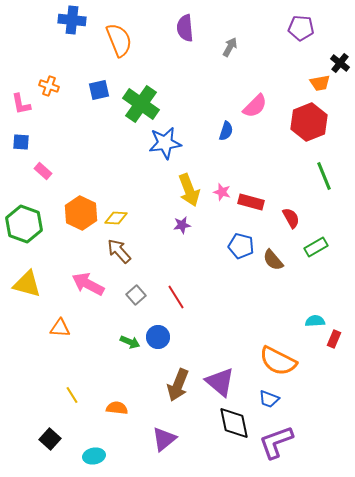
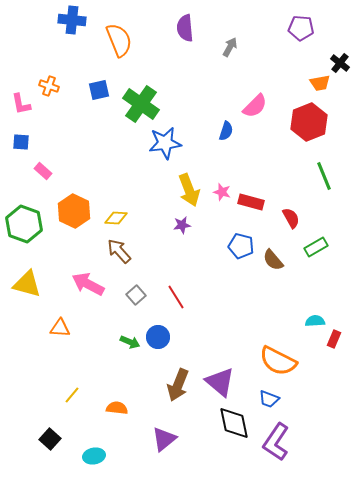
orange hexagon at (81, 213): moved 7 px left, 2 px up
yellow line at (72, 395): rotated 72 degrees clockwise
purple L-shape at (276, 442): rotated 36 degrees counterclockwise
